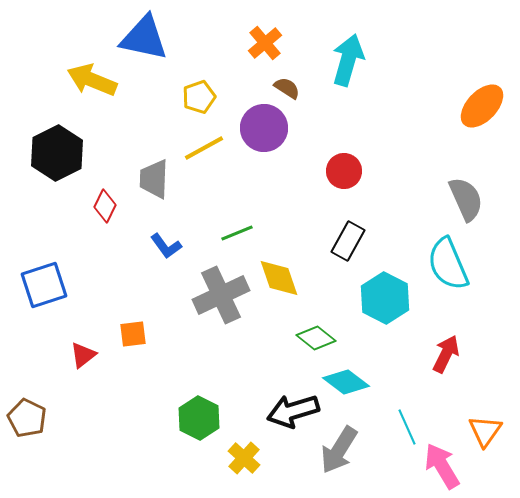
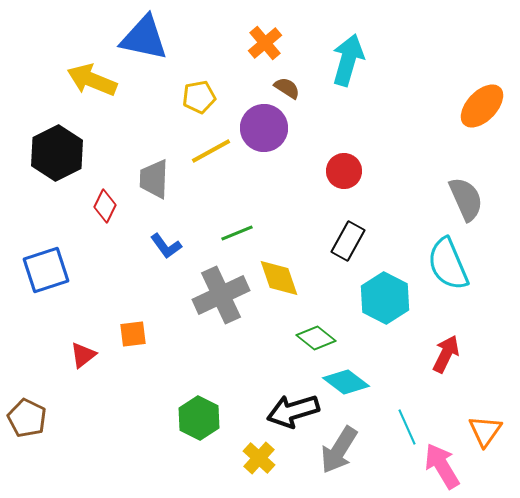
yellow pentagon: rotated 8 degrees clockwise
yellow line: moved 7 px right, 3 px down
blue square: moved 2 px right, 15 px up
yellow cross: moved 15 px right
